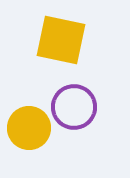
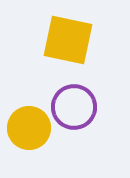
yellow square: moved 7 px right
